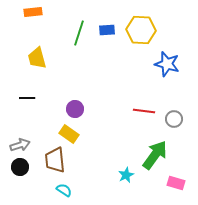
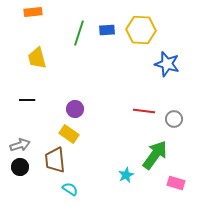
black line: moved 2 px down
cyan semicircle: moved 6 px right, 1 px up
